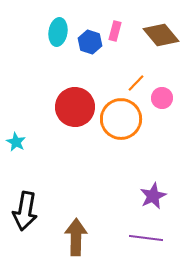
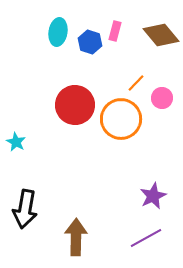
red circle: moved 2 px up
black arrow: moved 2 px up
purple line: rotated 36 degrees counterclockwise
